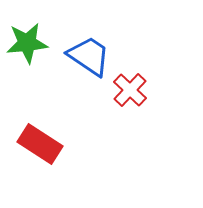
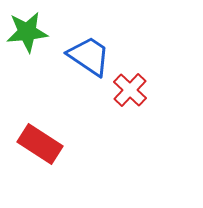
green star: moved 11 px up
